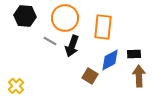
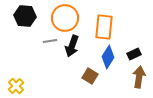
orange rectangle: moved 1 px right
gray line: rotated 40 degrees counterclockwise
black rectangle: rotated 24 degrees counterclockwise
blue diamond: moved 2 px left, 3 px up; rotated 30 degrees counterclockwise
brown arrow: moved 1 px down; rotated 10 degrees clockwise
